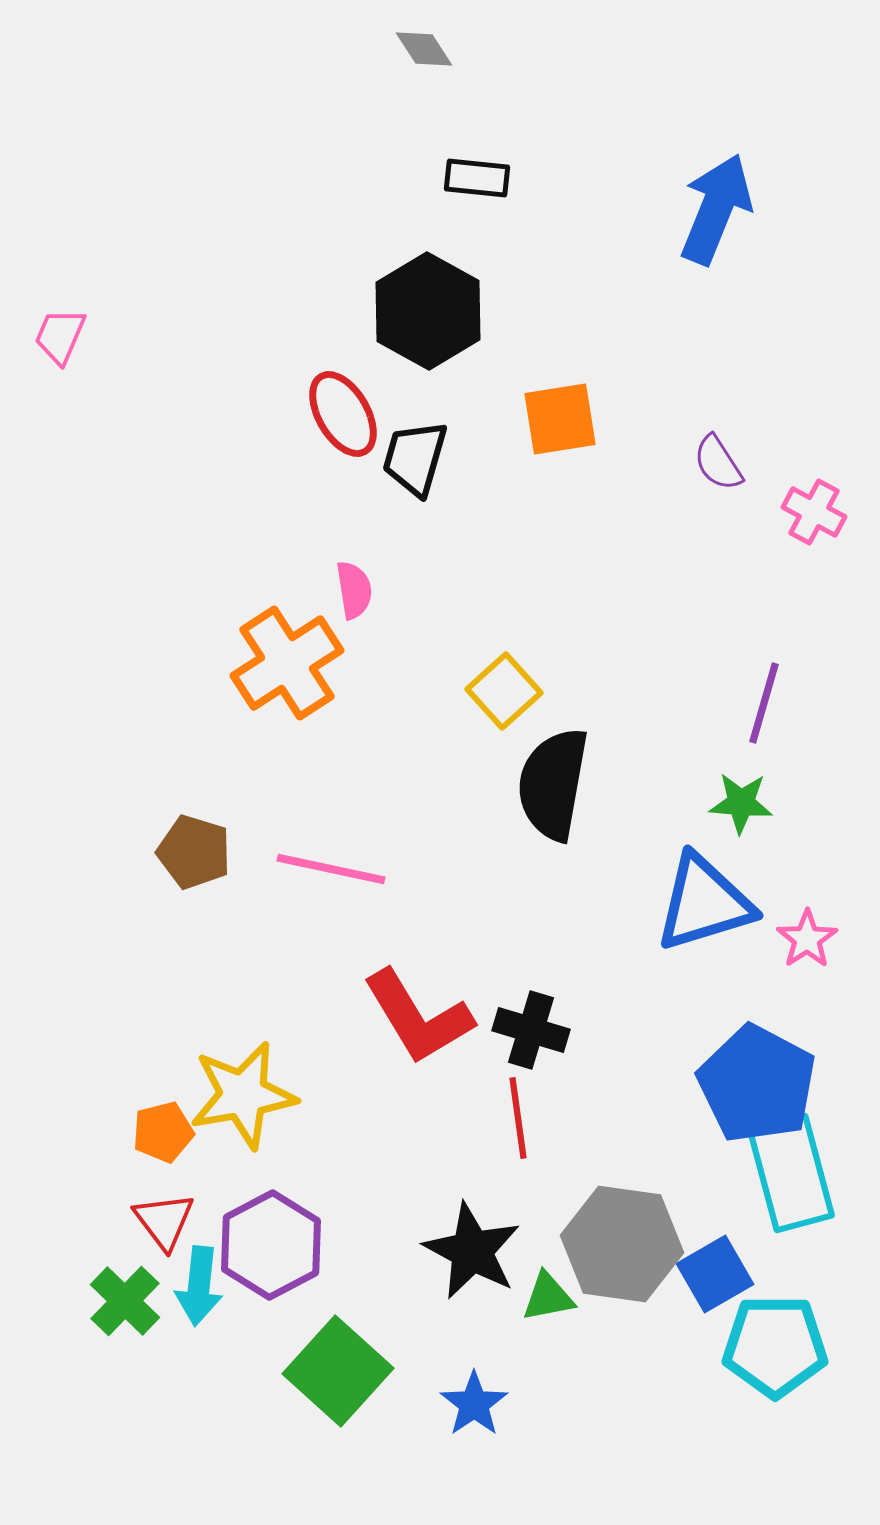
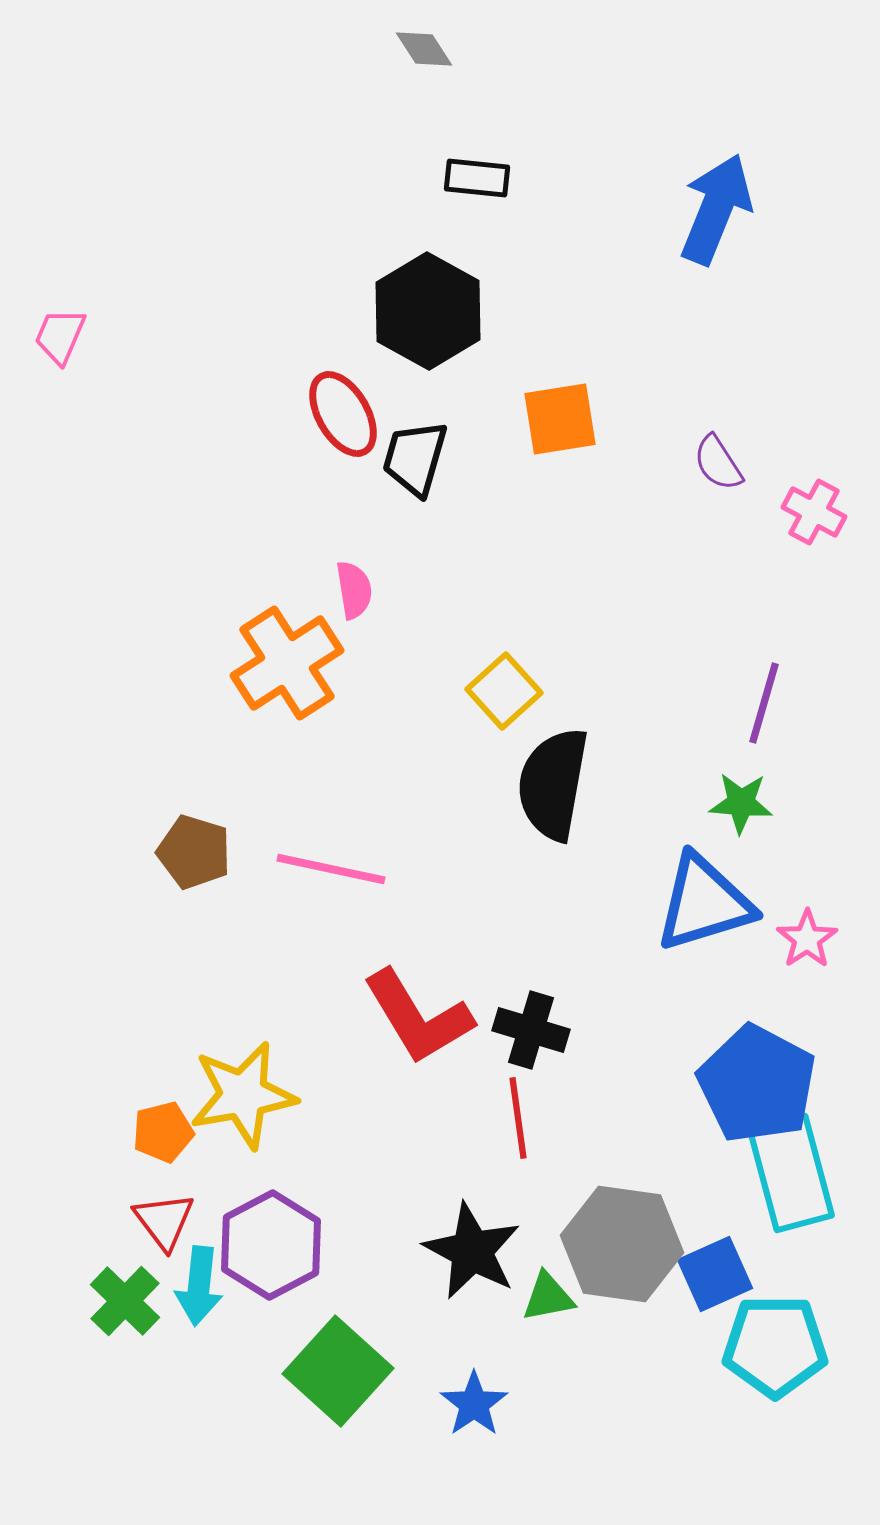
blue square: rotated 6 degrees clockwise
